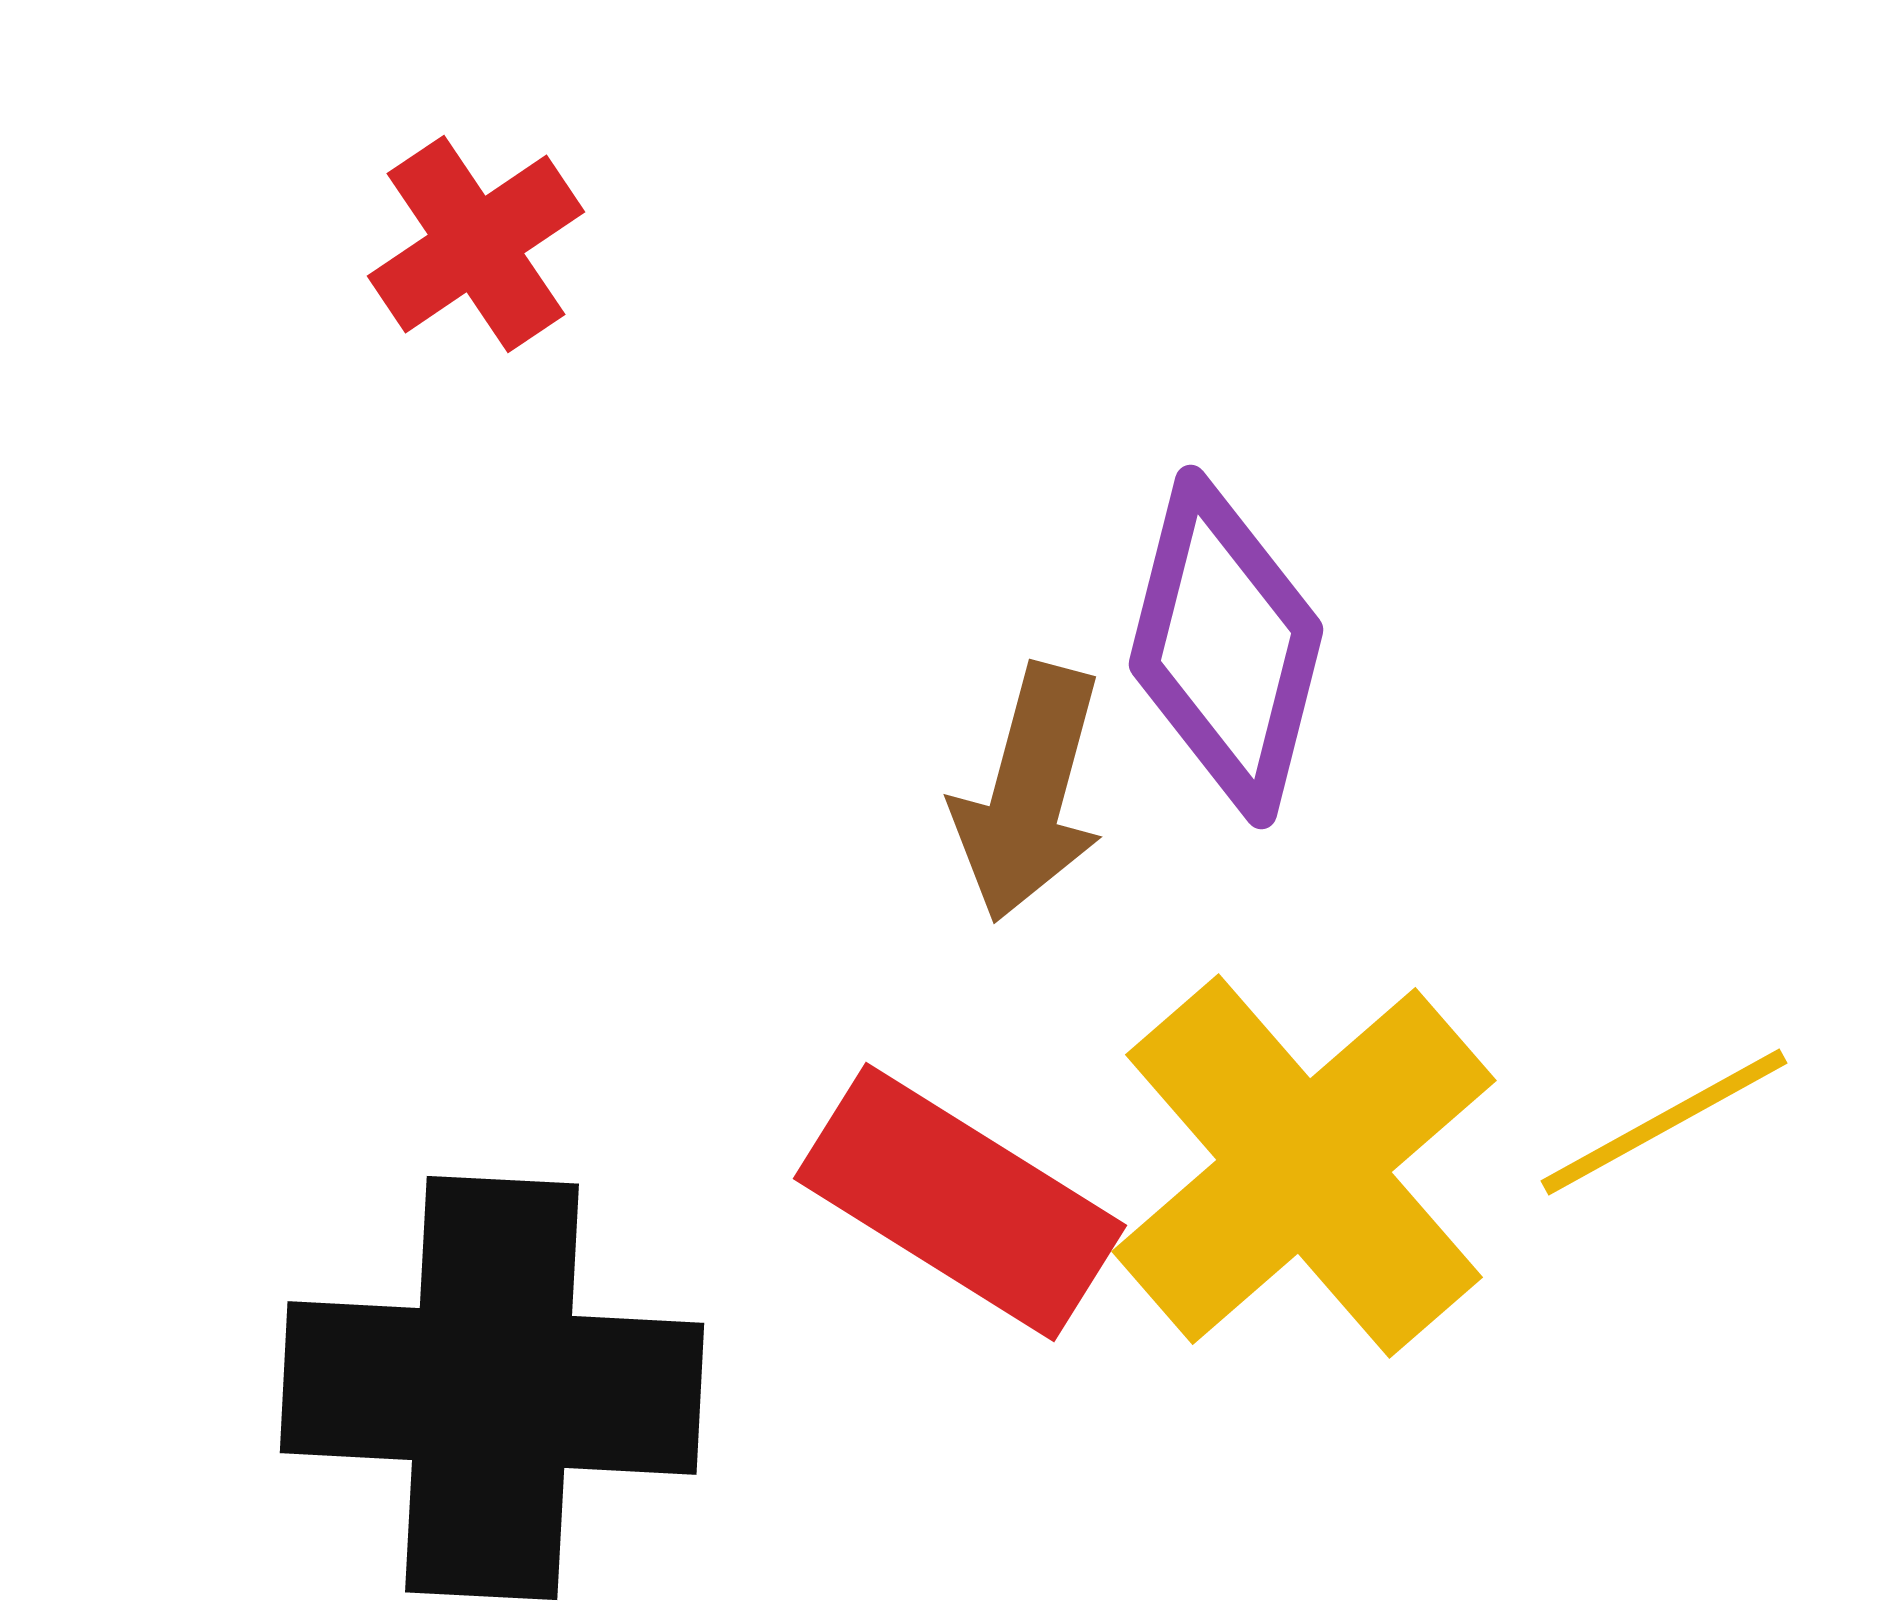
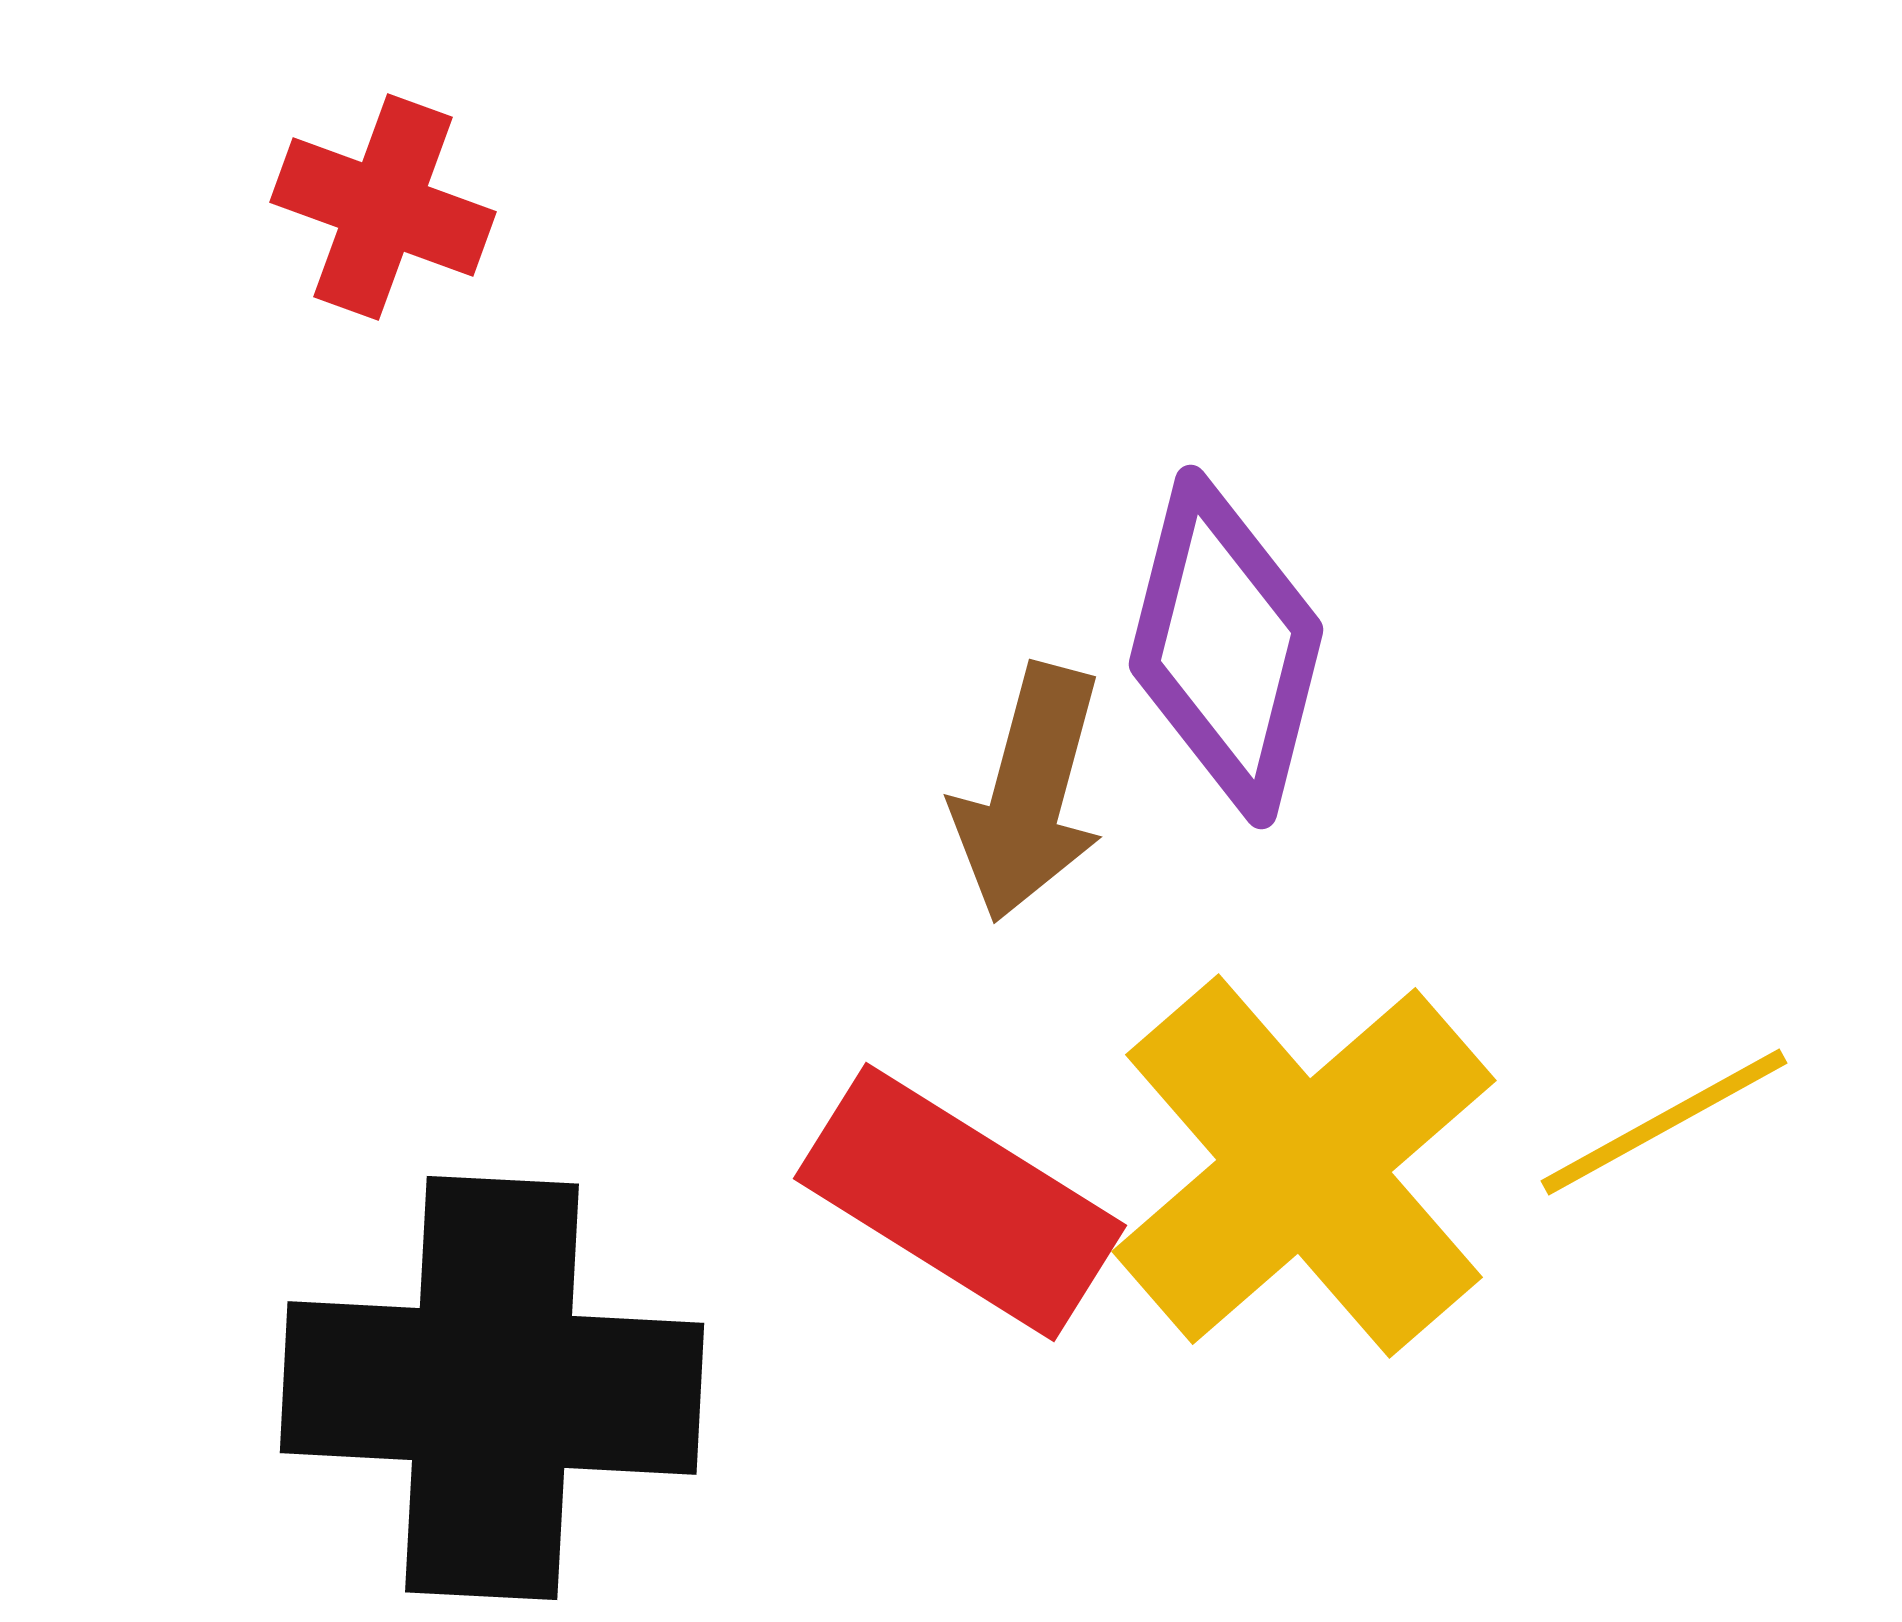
red cross: moved 93 px left, 37 px up; rotated 36 degrees counterclockwise
